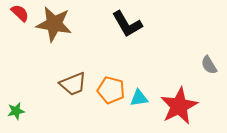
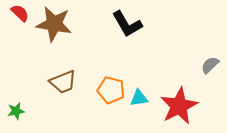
gray semicircle: moved 1 px right; rotated 78 degrees clockwise
brown trapezoid: moved 10 px left, 2 px up
